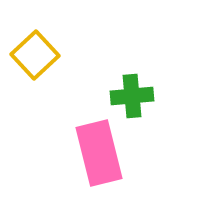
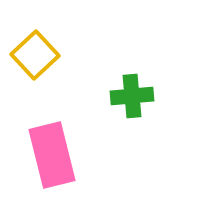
pink rectangle: moved 47 px left, 2 px down
